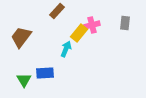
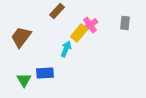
pink cross: moved 2 px left; rotated 21 degrees counterclockwise
